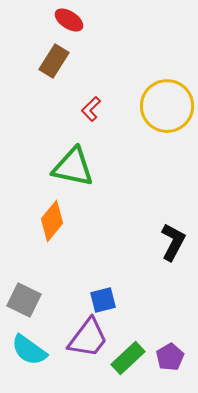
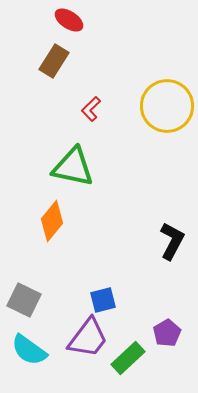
black L-shape: moved 1 px left, 1 px up
purple pentagon: moved 3 px left, 24 px up
